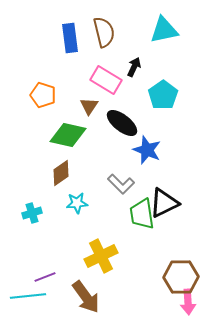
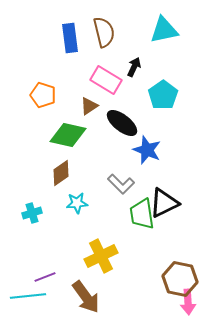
brown triangle: rotated 24 degrees clockwise
brown hexagon: moved 1 px left, 2 px down; rotated 12 degrees clockwise
